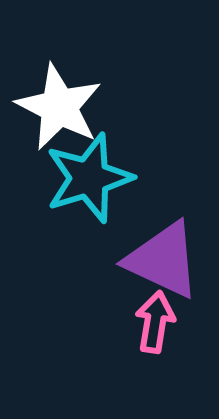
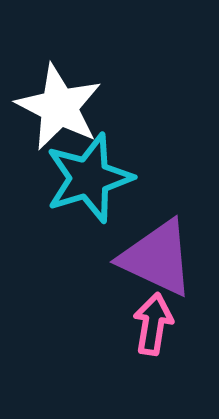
purple triangle: moved 6 px left, 2 px up
pink arrow: moved 2 px left, 2 px down
